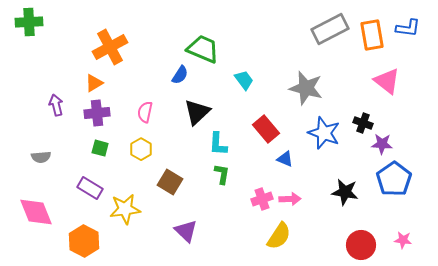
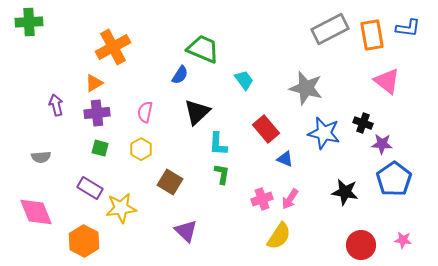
orange cross: moved 3 px right
blue star: rotated 8 degrees counterclockwise
pink arrow: rotated 125 degrees clockwise
yellow star: moved 4 px left, 1 px up
